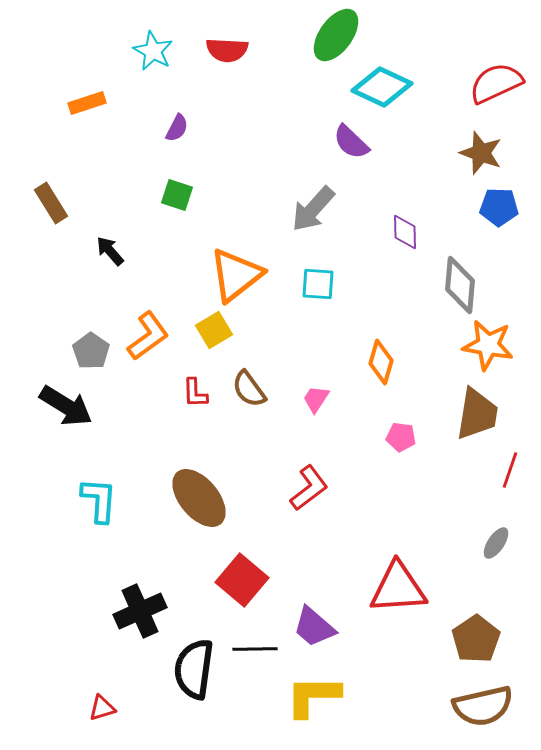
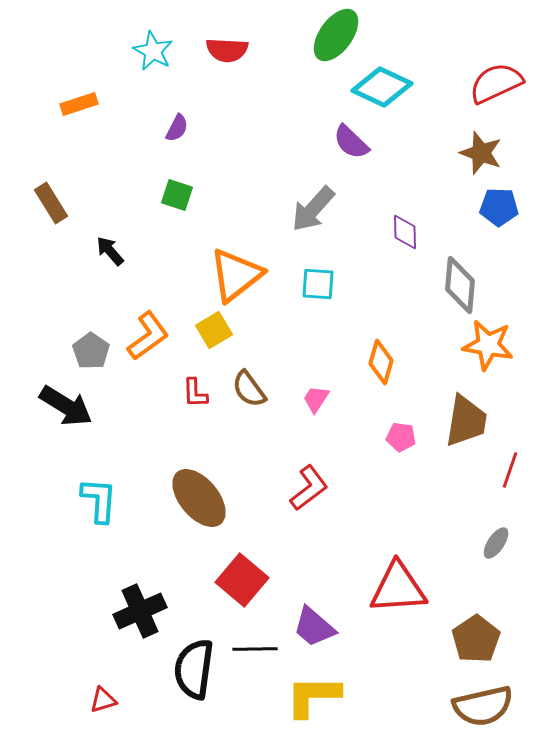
orange rectangle at (87, 103): moved 8 px left, 1 px down
brown trapezoid at (477, 414): moved 11 px left, 7 px down
red triangle at (102, 708): moved 1 px right, 8 px up
